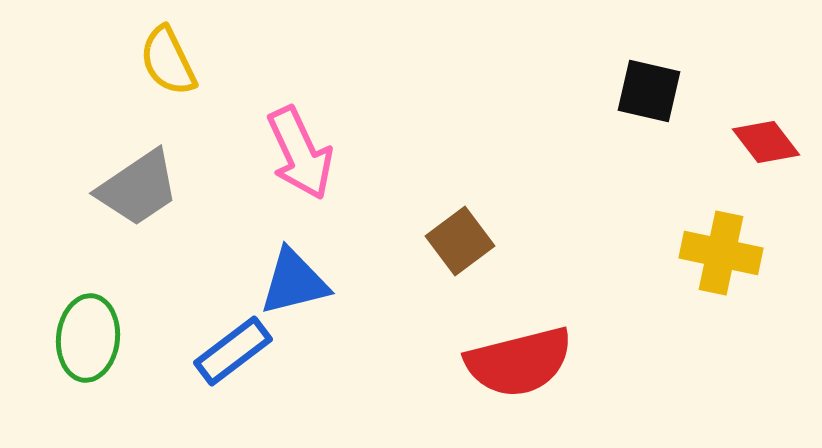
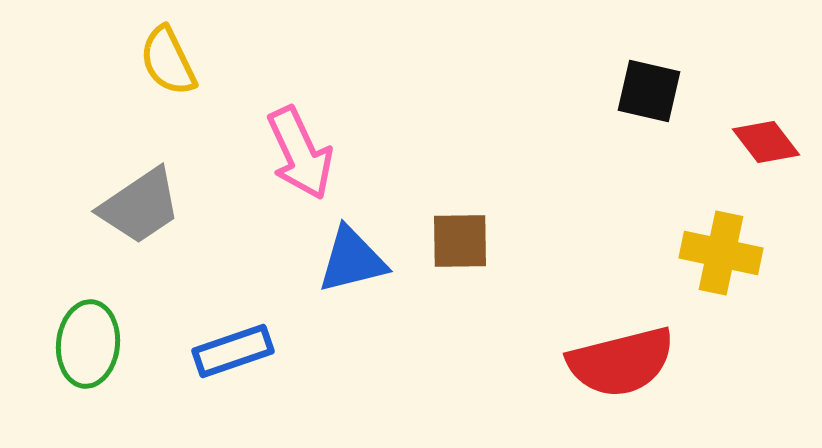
gray trapezoid: moved 2 px right, 18 px down
brown square: rotated 36 degrees clockwise
blue triangle: moved 58 px right, 22 px up
green ellipse: moved 6 px down
blue rectangle: rotated 18 degrees clockwise
red semicircle: moved 102 px right
